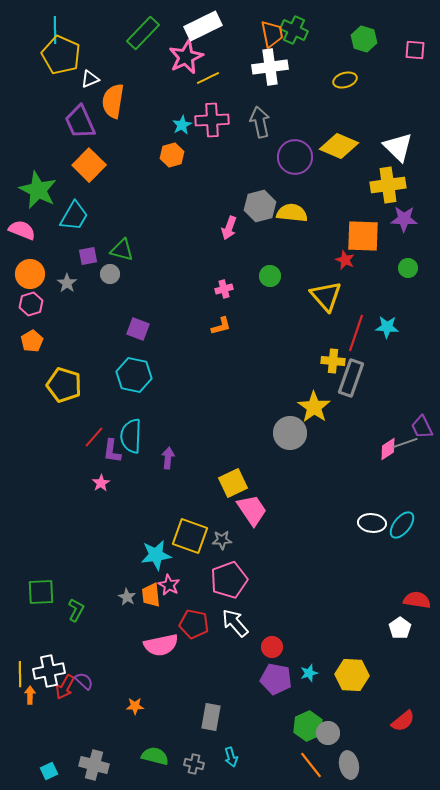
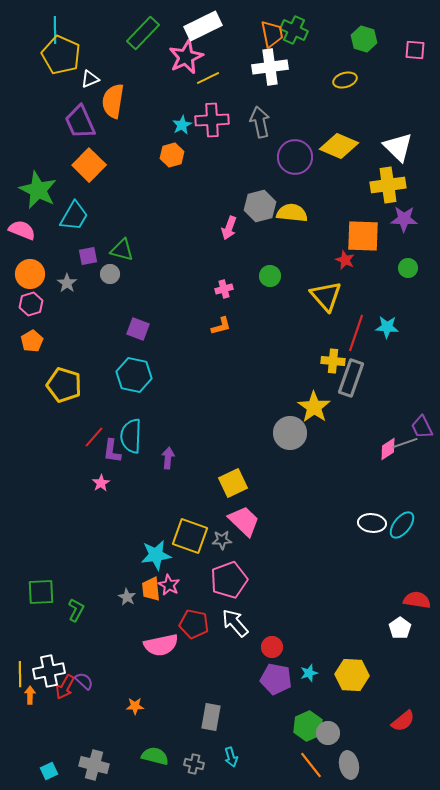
pink trapezoid at (252, 510): moved 8 px left, 11 px down; rotated 12 degrees counterclockwise
orange trapezoid at (151, 595): moved 6 px up
